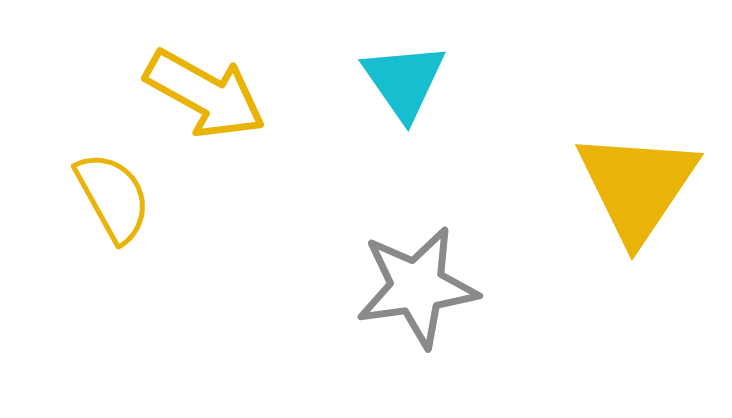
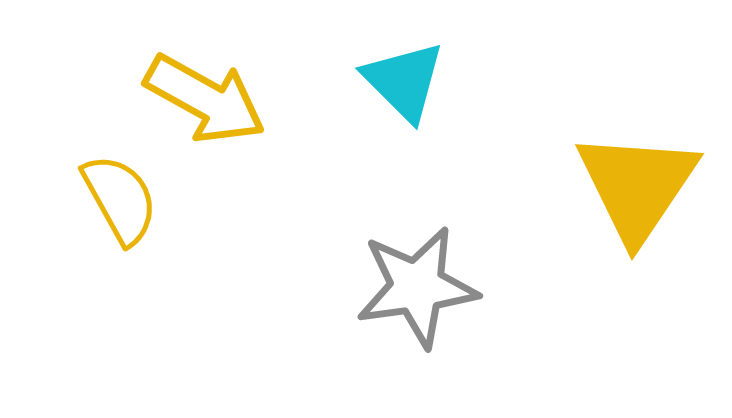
cyan triangle: rotated 10 degrees counterclockwise
yellow arrow: moved 5 px down
yellow semicircle: moved 7 px right, 2 px down
